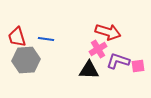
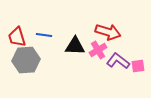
blue line: moved 2 px left, 4 px up
pink cross: moved 1 px down
purple L-shape: rotated 20 degrees clockwise
black triangle: moved 14 px left, 24 px up
